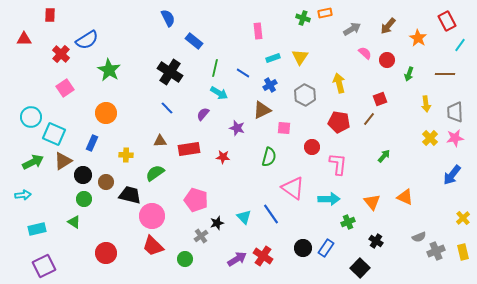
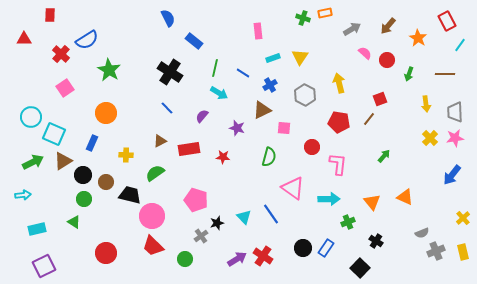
purple semicircle at (203, 114): moved 1 px left, 2 px down
brown triangle at (160, 141): rotated 24 degrees counterclockwise
gray semicircle at (419, 237): moved 3 px right, 4 px up
